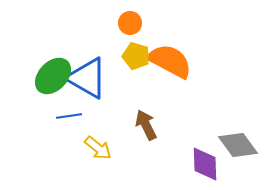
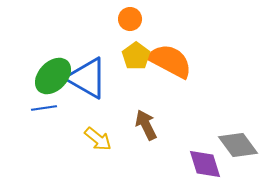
orange circle: moved 4 px up
yellow pentagon: rotated 20 degrees clockwise
blue line: moved 25 px left, 8 px up
yellow arrow: moved 9 px up
purple diamond: rotated 15 degrees counterclockwise
